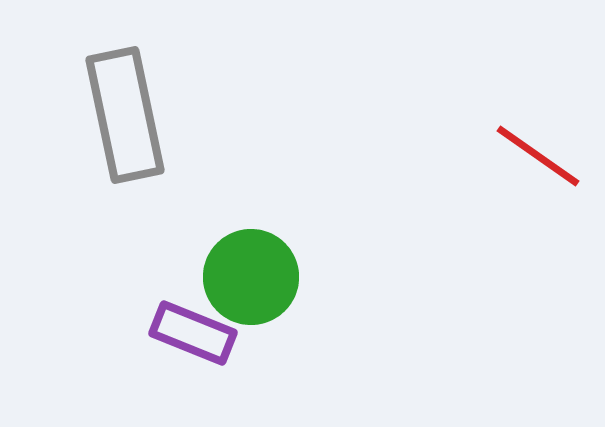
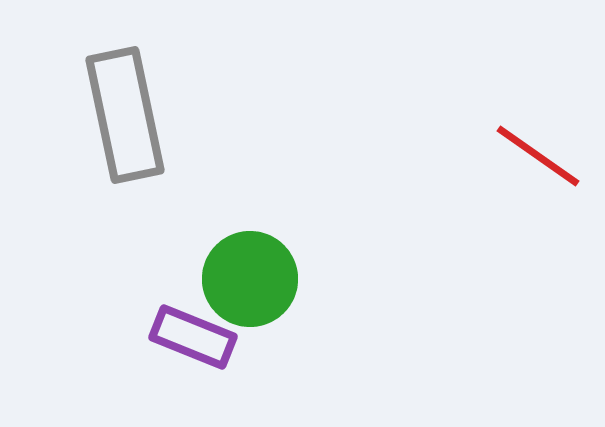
green circle: moved 1 px left, 2 px down
purple rectangle: moved 4 px down
